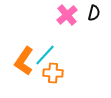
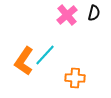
orange cross: moved 22 px right, 5 px down
